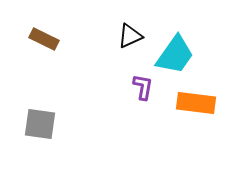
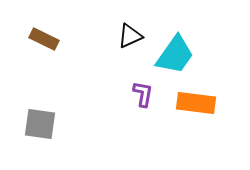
purple L-shape: moved 7 px down
